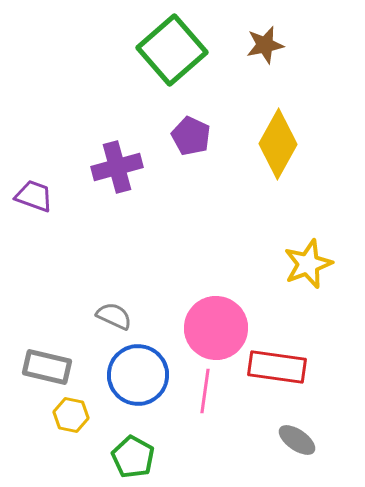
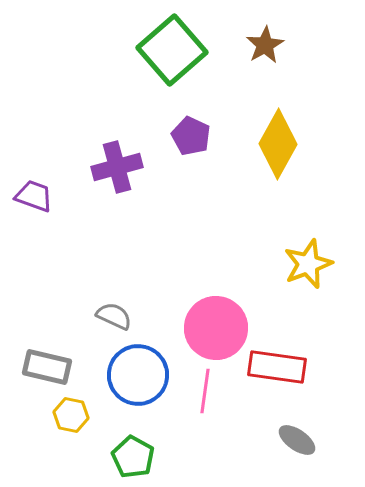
brown star: rotated 18 degrees counterclockwise
